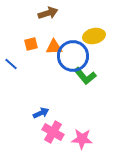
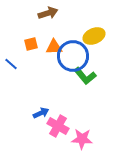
yellow ellipse: rotated 10 degrees counterclockwise
pink cross: moved 5 px right, 6 px up
